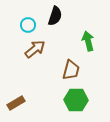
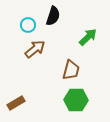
black semicircle: moved 2 px left
green arrow: moved 4 px up; rotated 60 degrees clockwise
